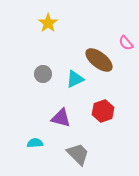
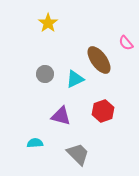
brown ellipse: rotated 16 degrees clockwise
gray circle: moved 2 px right
purple triangle: moved 2 px up
